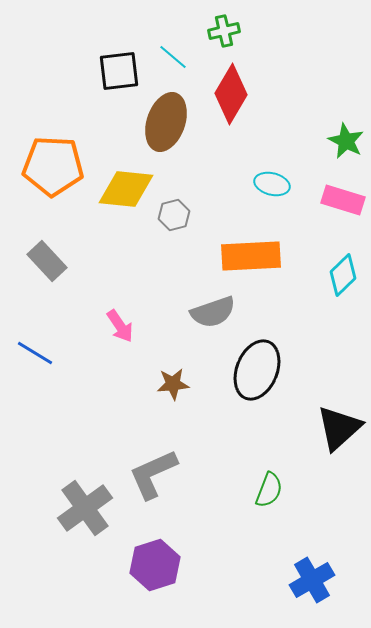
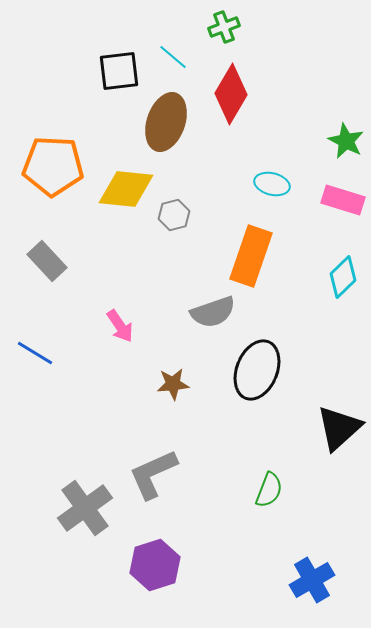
green cross: moved 4 px up; rotated 8 degrees counterclockwise
orange rectangle: rotated 68 degrees counterclockwise
cyan diamond: moved 2 px down
